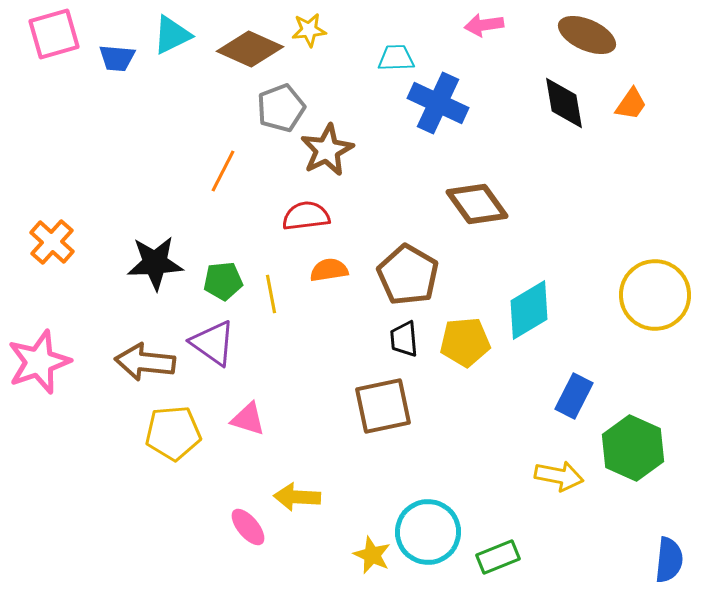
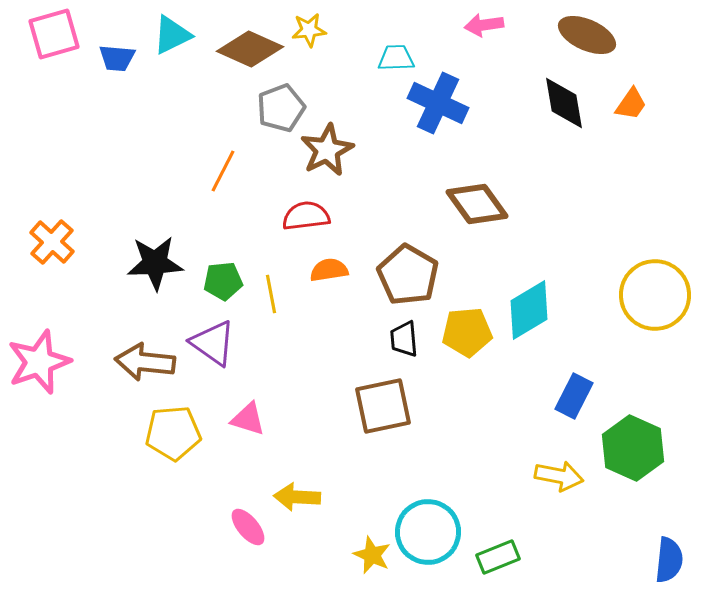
yellow pentagon at (465, 342): moved 2 px right, 10 px up
